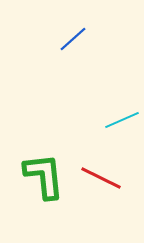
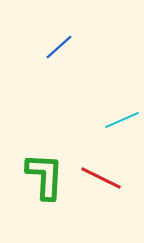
blue line: moved 14 px left, 8 px down
green L-shape: moved 1 px right; rotated 9 degrees clockwise
